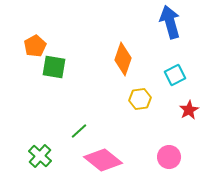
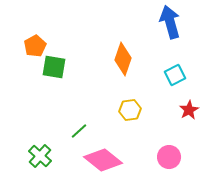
yellow hexagon: moved 10 px left, 11 px down
